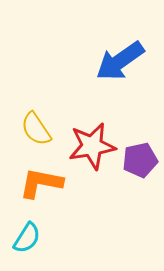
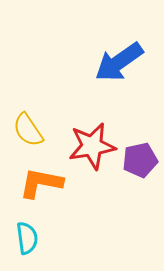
blue arrow: moved 1 px left, 1 px down
yellow semicircle: moved 8 px left, 1 px down
cyan semicircle: rotated 40 degrees counterclockwise
